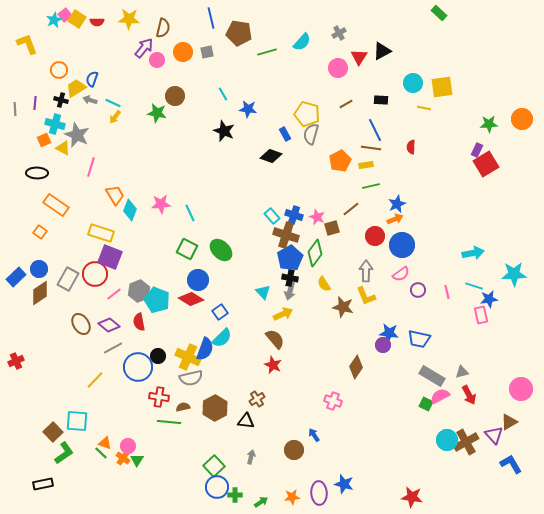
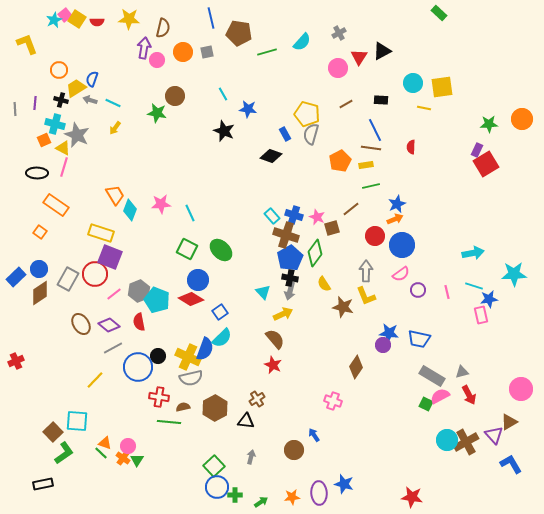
purple arrow at (144, 48): rotated 30 degrees counterclockwise
yellow arrow at (115, 117): moved 11 px down
pink line at (91, 167): moved 27 px left
